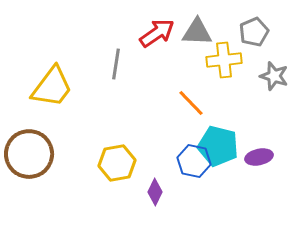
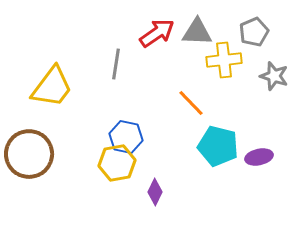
blue hexagon: moved 68 px left, 24 px up
